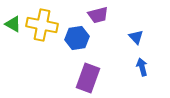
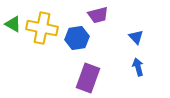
yellow cross: moved 3 px down
blue arrow: moved 4 px left
